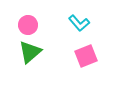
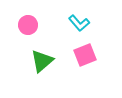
green triangle: moved 12 px right, 9 px down
pink square: moved 1 px left, 1 px up
